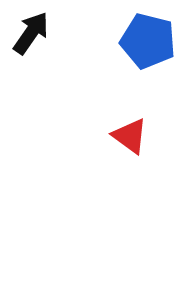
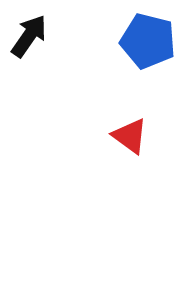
black arrow: moved 2 px left, 3 px down
